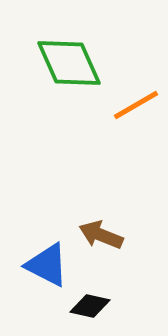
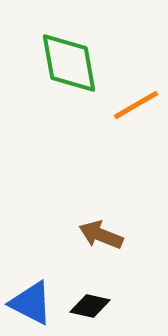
green diamond: rotated 14 degrees clockwise
blue triangle: moved 16 px left, 38 px down
